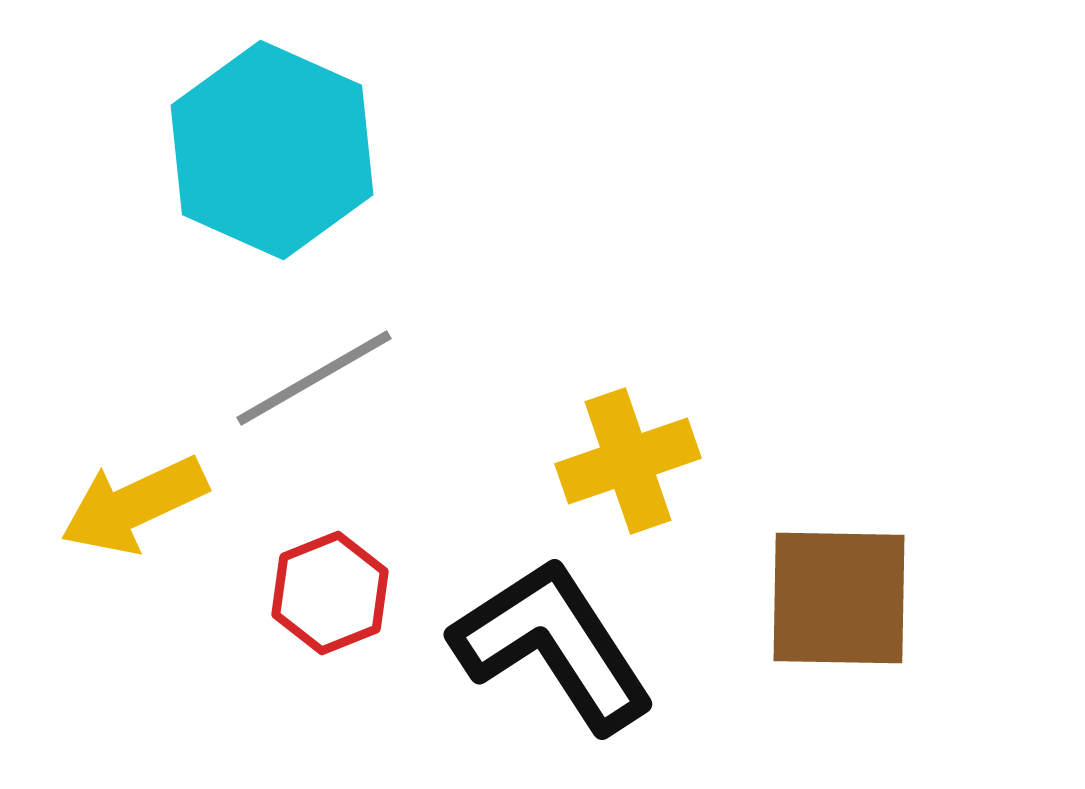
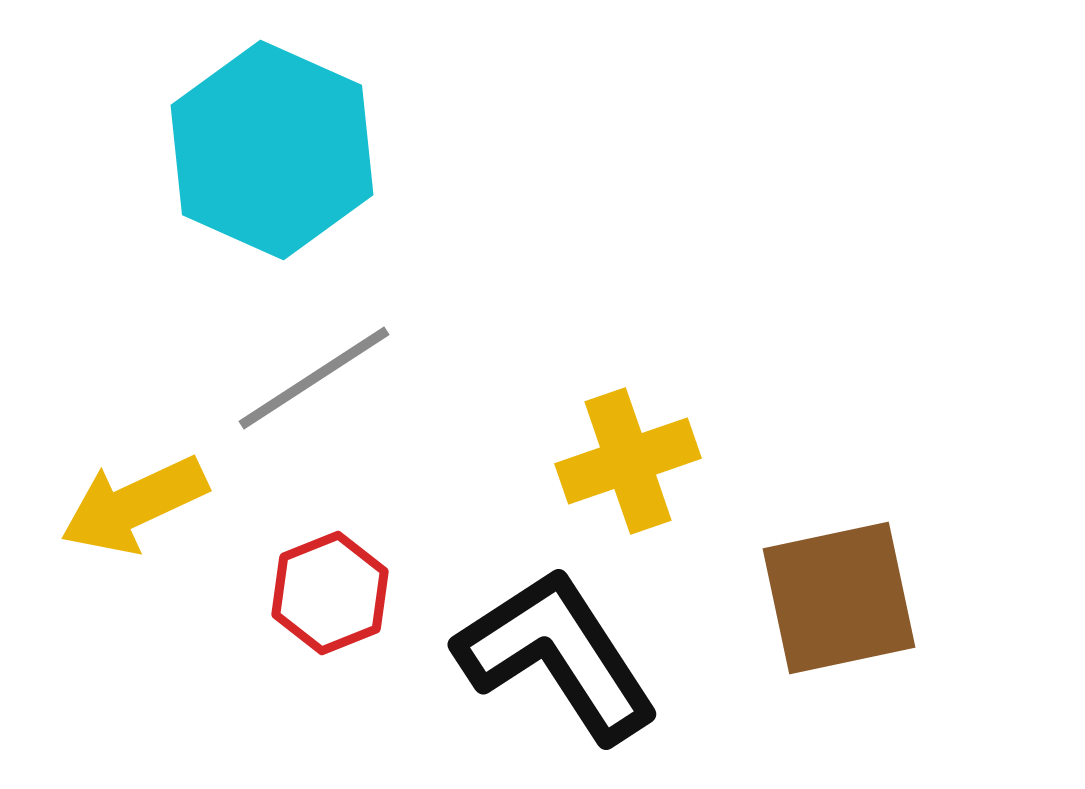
gray line: rotated 3 degrees counterclockwise
brown square: rotated 13 degrees counterclockwise
black L-shape: moved 4 px right, 10 px down
